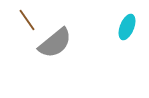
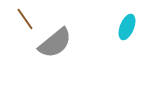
brown line: moved 2 px left, 1 px up
